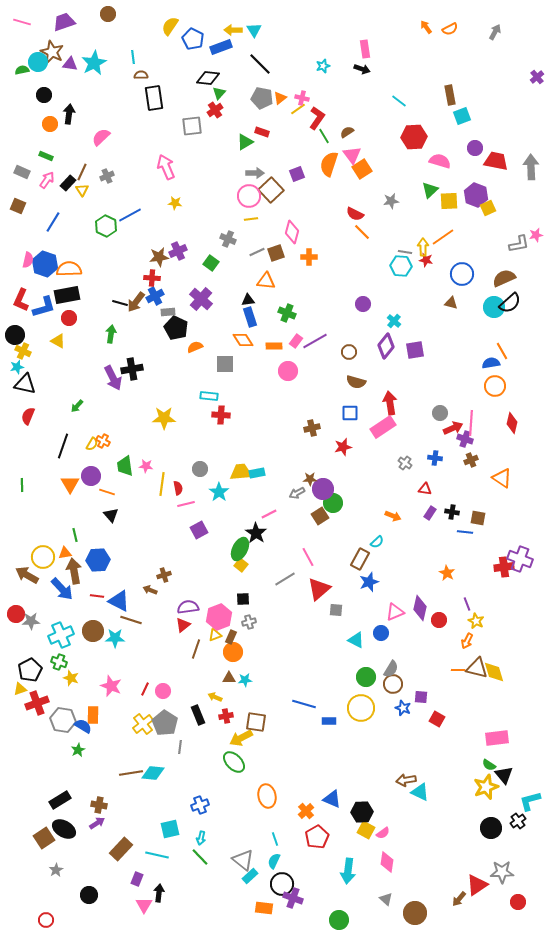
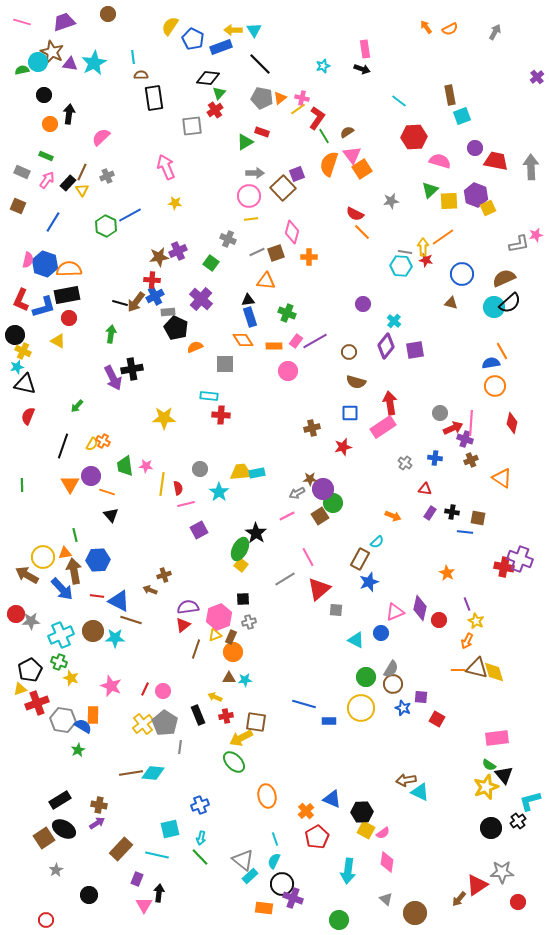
brown square at (271, 190): moved 12 px right, 2 px up
red cross at (152, 278): moved 2 px down
pink line at (269, 514): moved 18 px right, 2 px down
red cross at (504, 567): rotated 18 degrees clockwise
